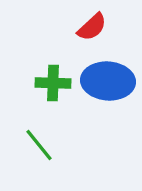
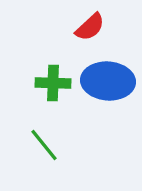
red semicircle: moved 2 px left
green line: moved 5 px right
